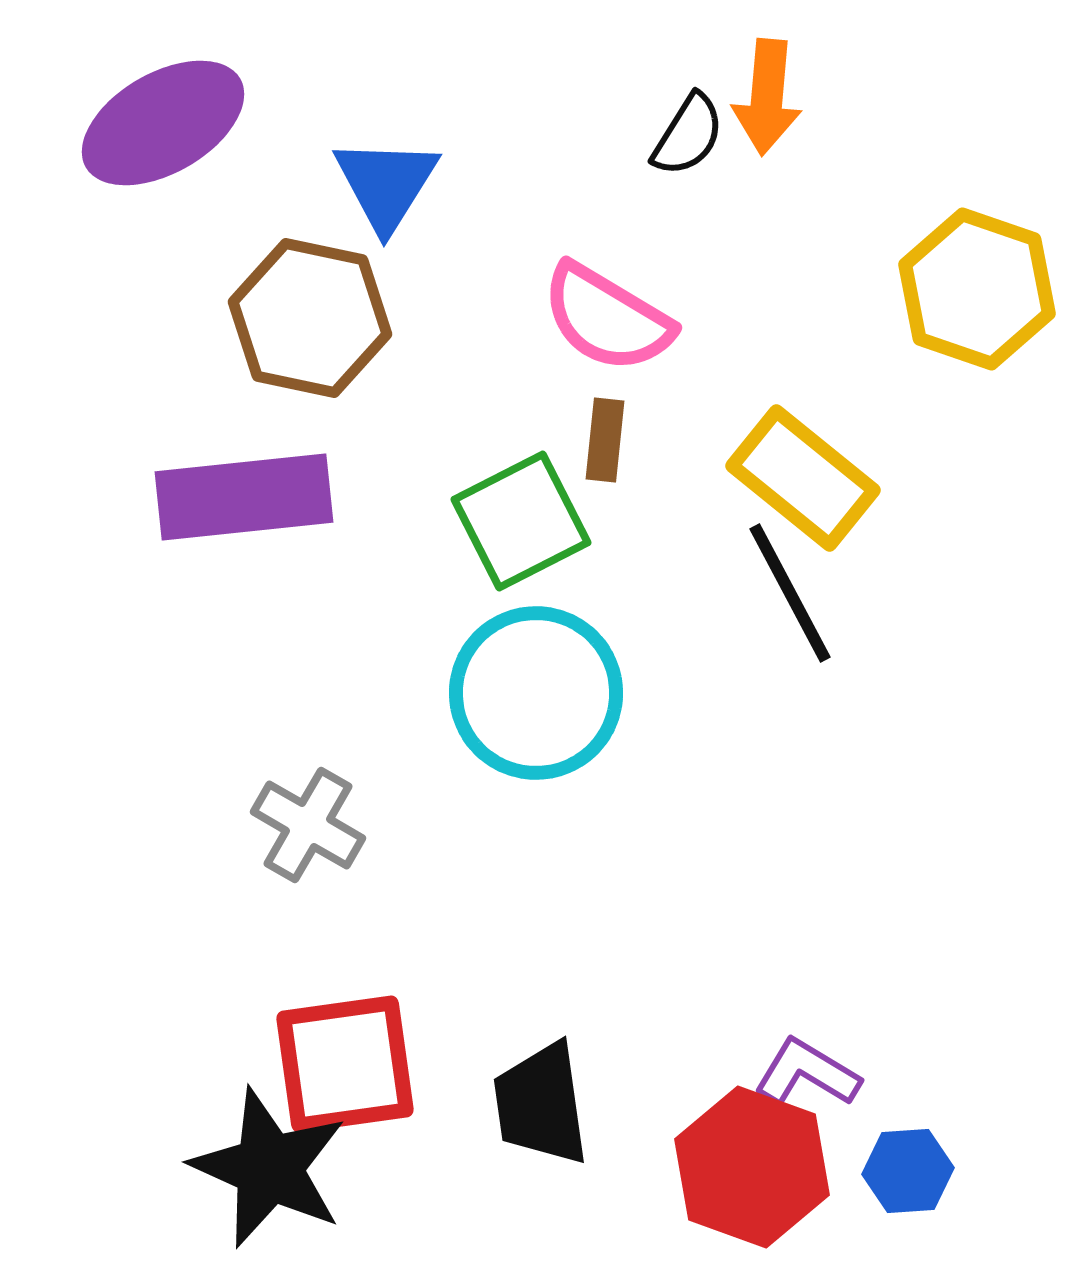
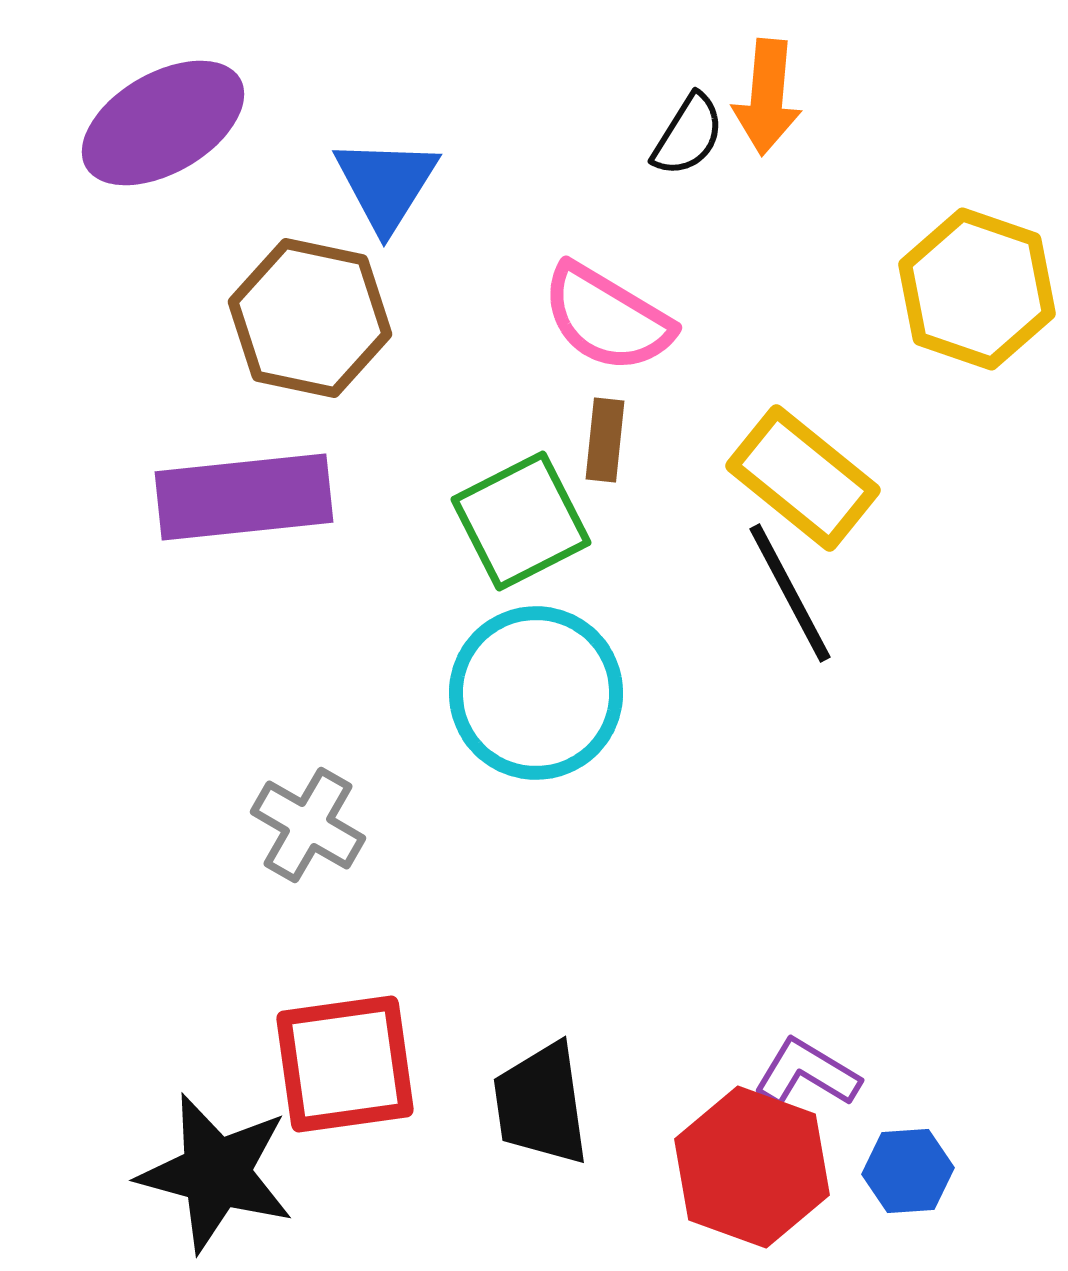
black star: moved 53 px left, 5 px down; rotated 9 degrees counterclockwise
